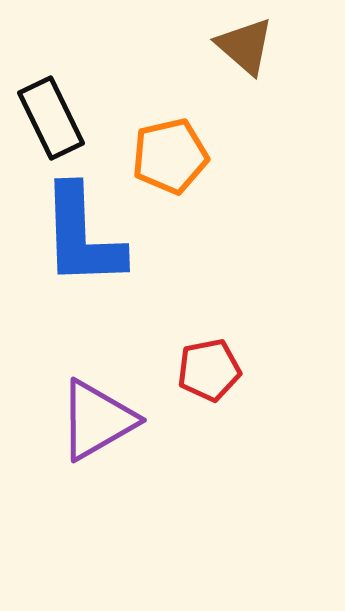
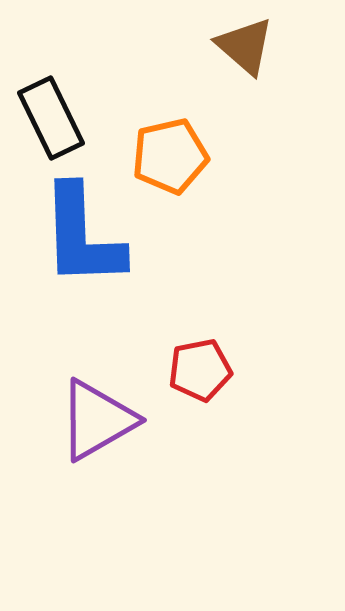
red pentagon: moved 9 px left
